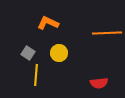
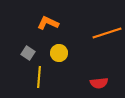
orange line: rotated 16 degrees counterclockwise
yellow line: moved 3 px right, 2 px down
